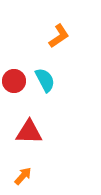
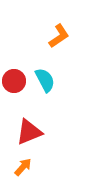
red triangle: rotated 24 degrees counterclockwise
orange arrow: moved 9 px up
